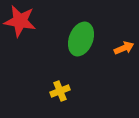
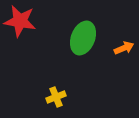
green ellipse: moved 2 px right, 1 px up
yellow cross: moved 4 px left, 6 px down
